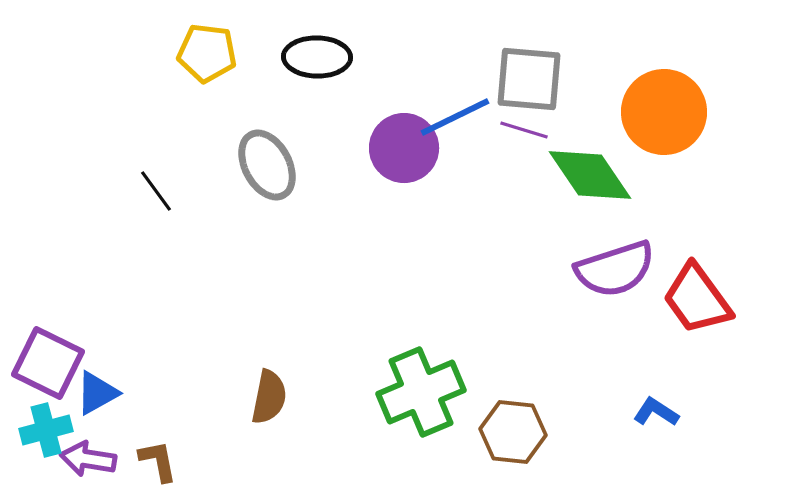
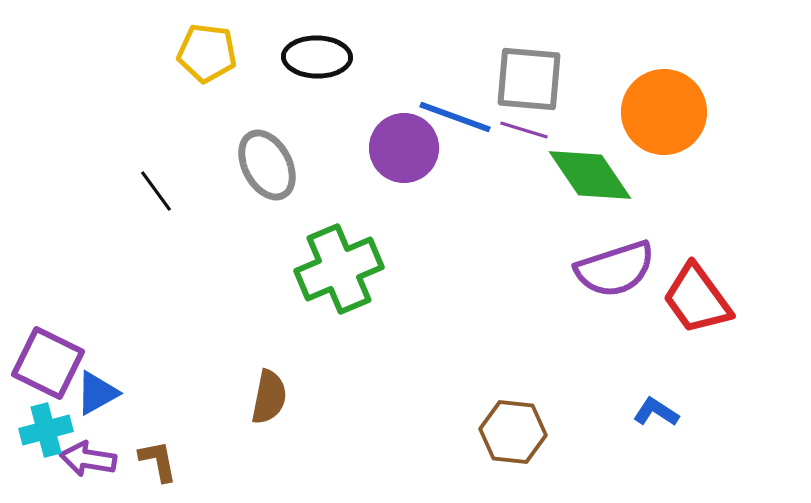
blue line: rotated 46 degrees clockwise
green cross: moved 82 px left, 123 px up
